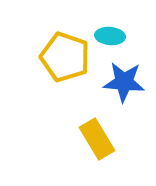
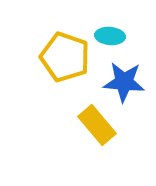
yellow rectangle: moved 14 px up; rotated 9 degrees counterclockwise
